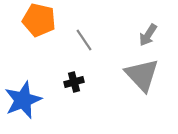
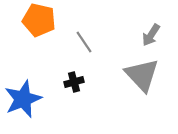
gray arrow: moved 3 px right
gray line: moved 2 px down
blue star: moved 1 px up
